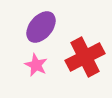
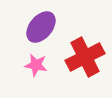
pink star: rotated 15 degrees counterclockwise
